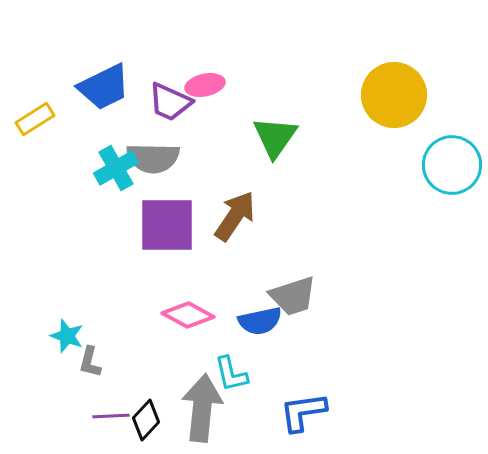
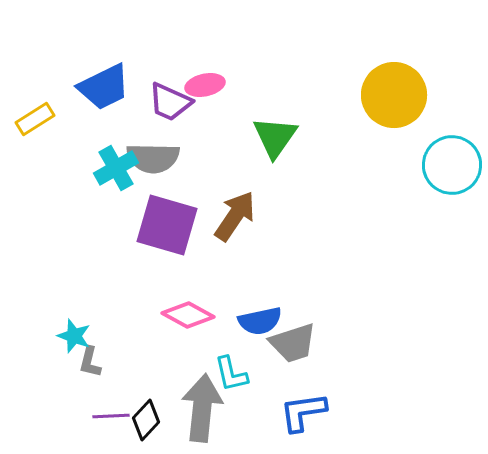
purple square: rotated 16 degrees clockwise
gray trapezoid: moved 47 px down
cyan star: moved 7 px right
